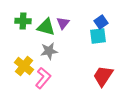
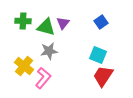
cyan square: moved 19 px down; rotated 30 degrees clockwise
